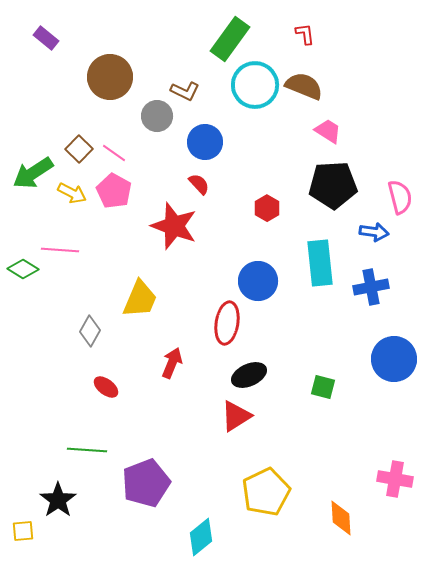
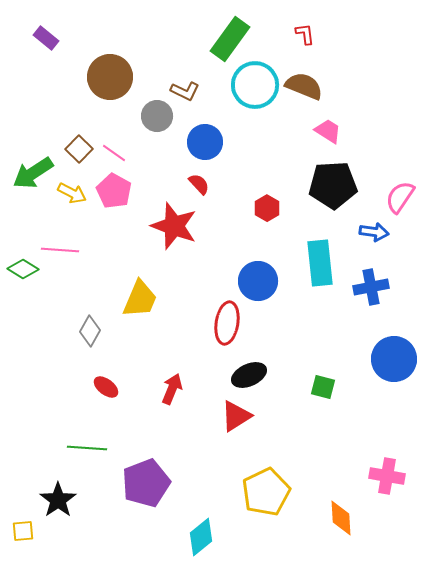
pink semicircle at (400, 197): rotated 132 degrees counterclockwise
red arrow at (172, 363): moved 26 px down
green line at (87, 450): moved 2 px up
pink cross at (395, 479): moved 8 px left, 3 px up
